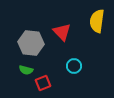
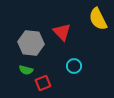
yellow semicircle: moved 1 px right, 2 px up; rotated 35 degrees counterclockwise
